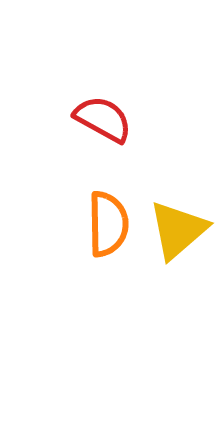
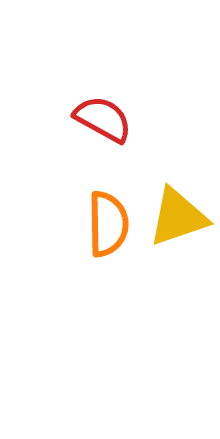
yellow triangle: moved 13 px up; rotated 22 degrees clockwise
